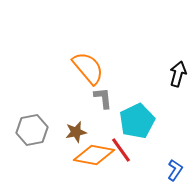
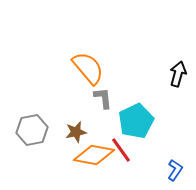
cyan pentagon: moved 1 px left
